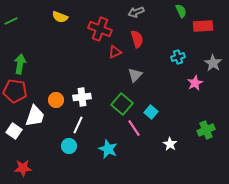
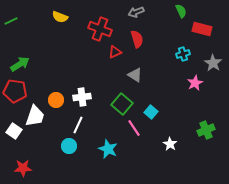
red rectangle: moved 1 px left, 3 px down; rotated 18 degrees clockwise
cyan cross: moved 5 px right, 3 px up
green arrow: rotated 48 degrees clockwise
gray triangle: rotated 42 degrees counterclockwise
